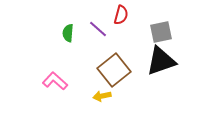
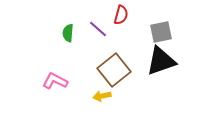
pink L-shape: rotated 15 degrees counterclockwise
